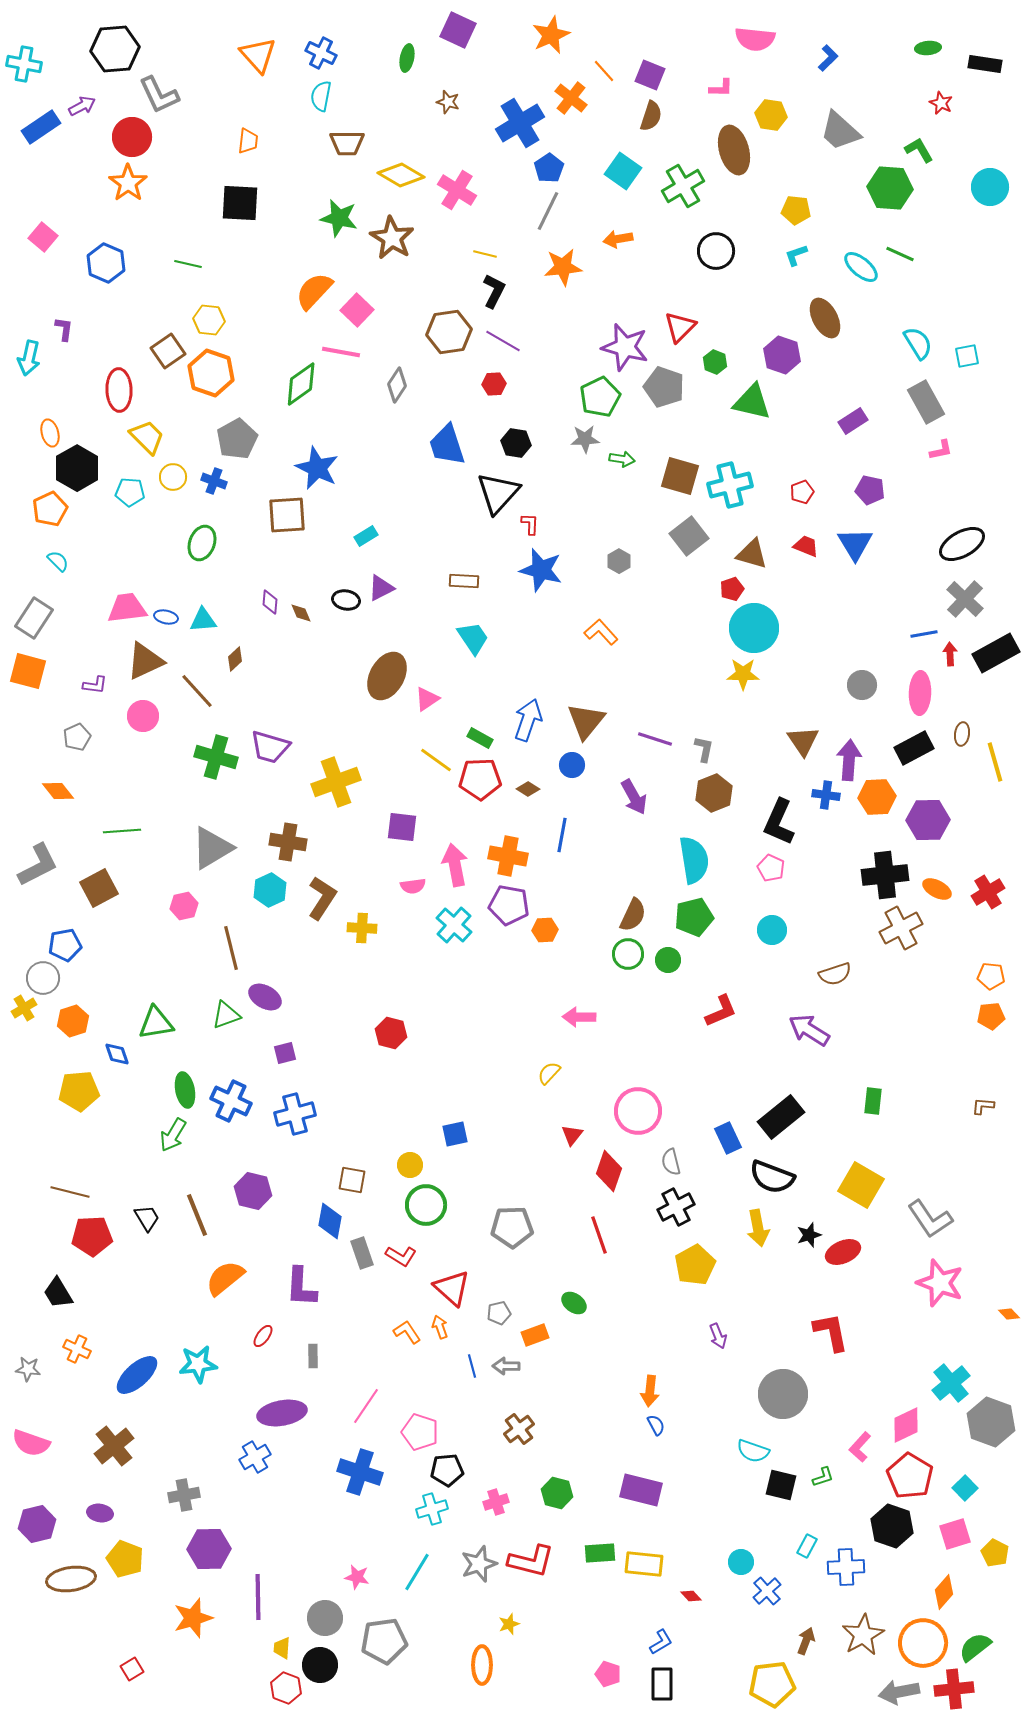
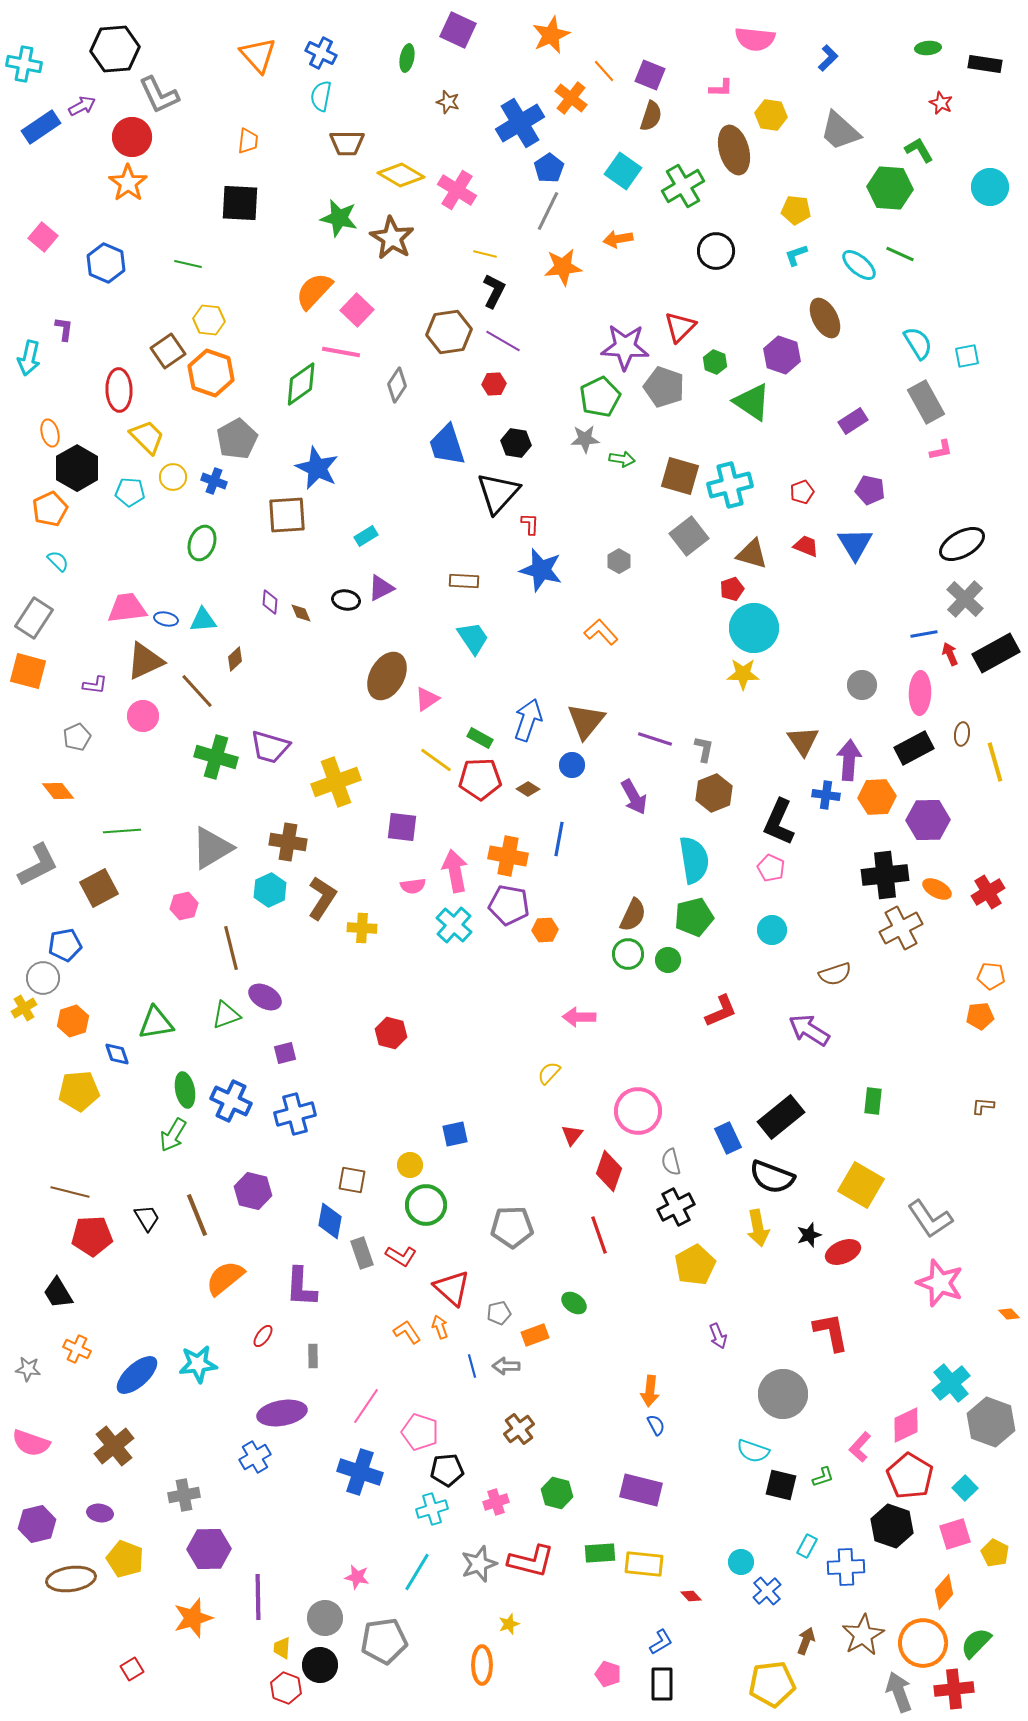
cyan ellipse at (861, 267): moved 2 px left, 2 px up
purple star at (625, 347): rotated 12 degrees counterclockwise
green triangle at (752, 402): rotated 21 degrees clockwise
blue ellipse at (166, 617): moved 2 px down
red arrow at (950, 654): rotated 20 degrees counterclockwise
blue line at (562, 835): moved 3 px left, 4 px down
pink arrow at (455, 865): moved 6 px down
orange pentagon at (991, 1016): moved 11 px left
green semicircle at (975, 1647): moved 1 px right, 4 px up; rotated 8 degrees counterclockwise
gray arrow at (899, 1692): rotated 81 degrees clockwise
